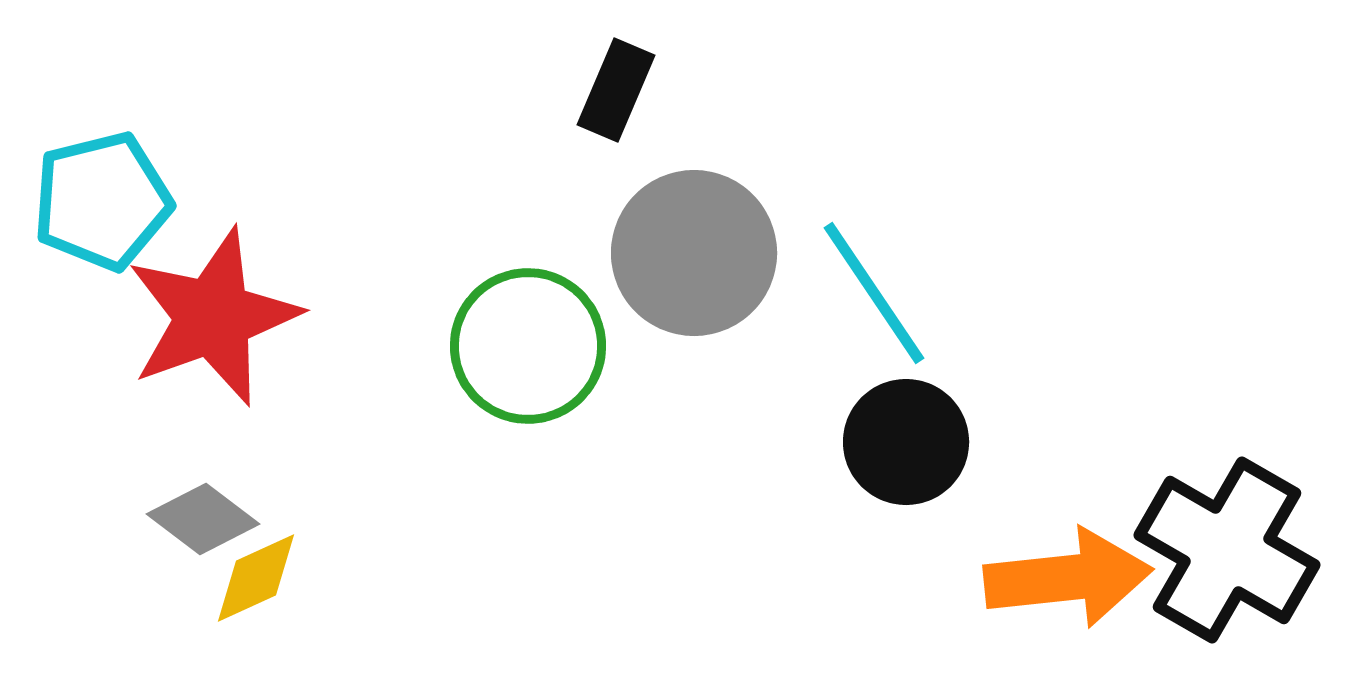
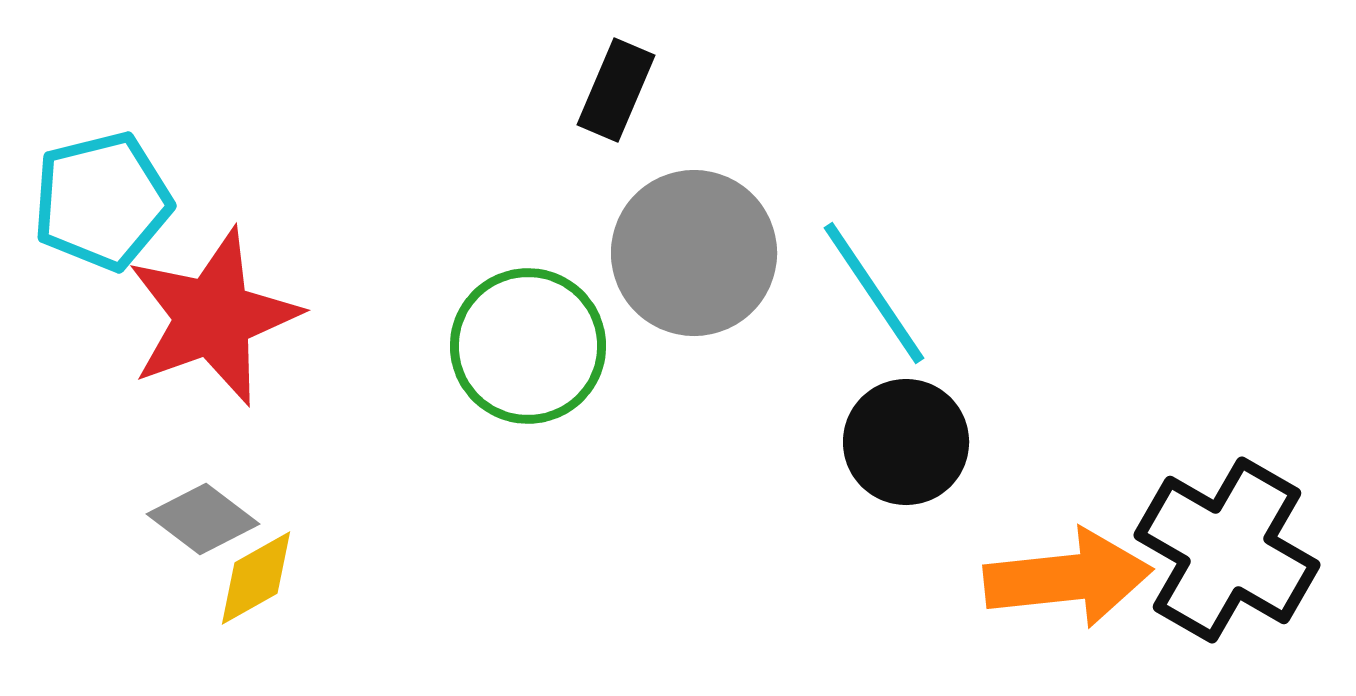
yellow diamond: rotated 5 degrees counterclockwise
